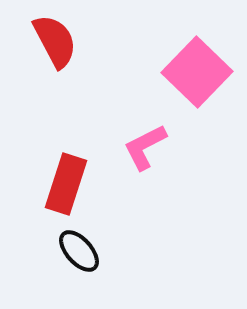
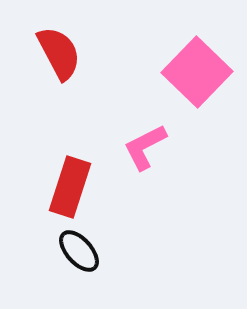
red semicircle: moved 4 px right, 12 px down
red rectangle: moved 4 px right, 3 px down
